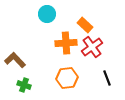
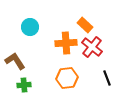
cyan circle: moved 17 px left, 13 px down
red cross: rotated 15 degrees counterclockwise
brown L-shape: moved 1 px down; rotated 10 degrees clockwise
green cross: rotated 24 degrees counterclockwise
